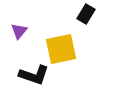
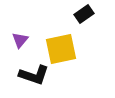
black rectangle: moved 2 px left; rotated 24 degrees clockwise
purple triangle: moved 1 px right, 9 px down
